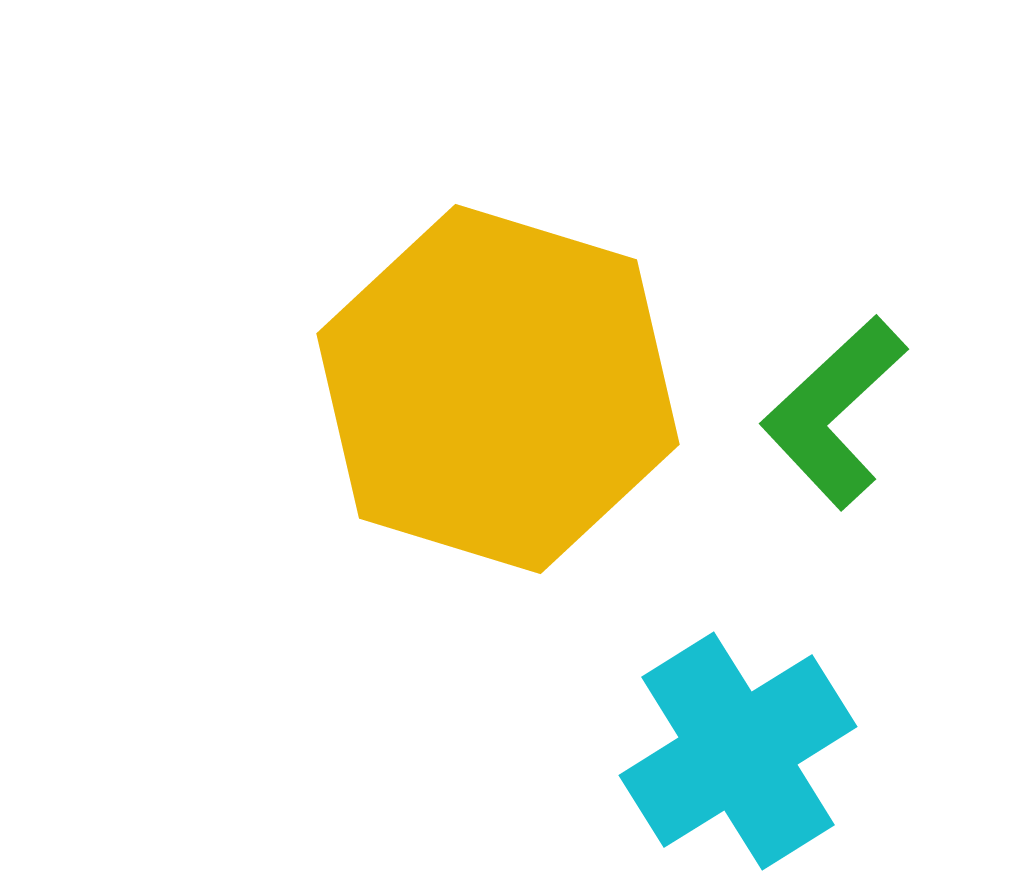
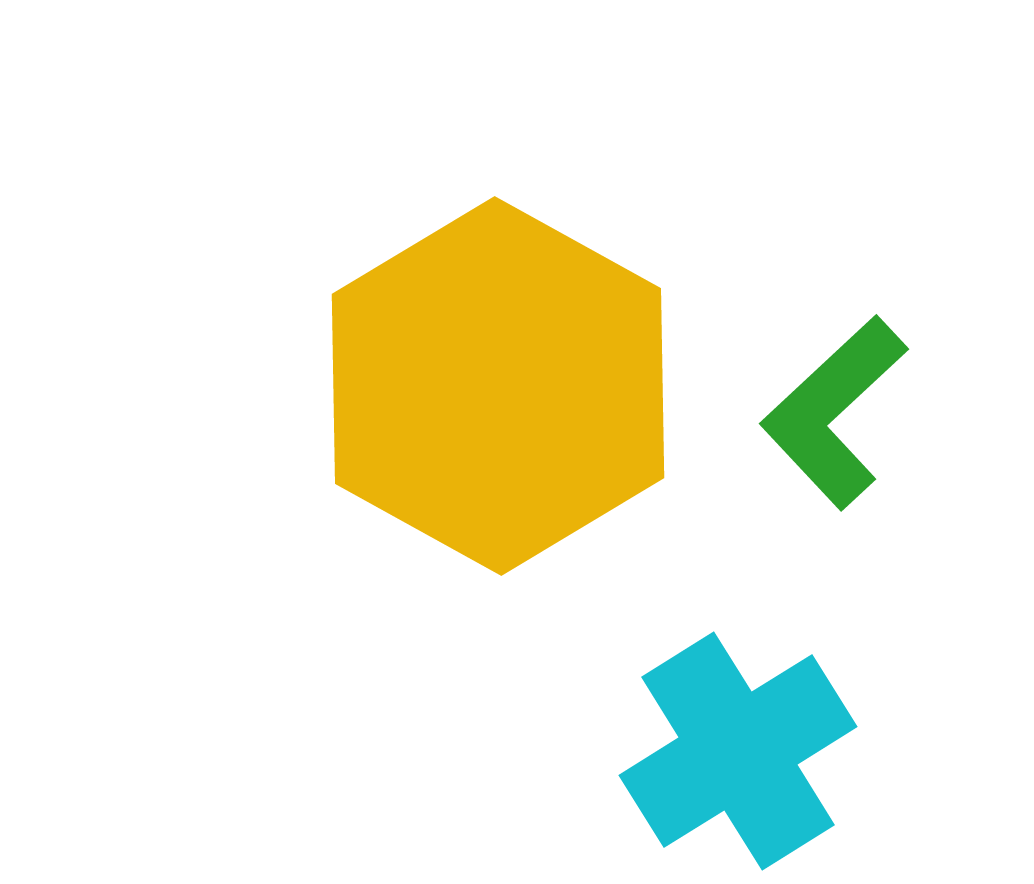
yellow hexagon: moved 3 px up; rotated 12 degrees clockwise
